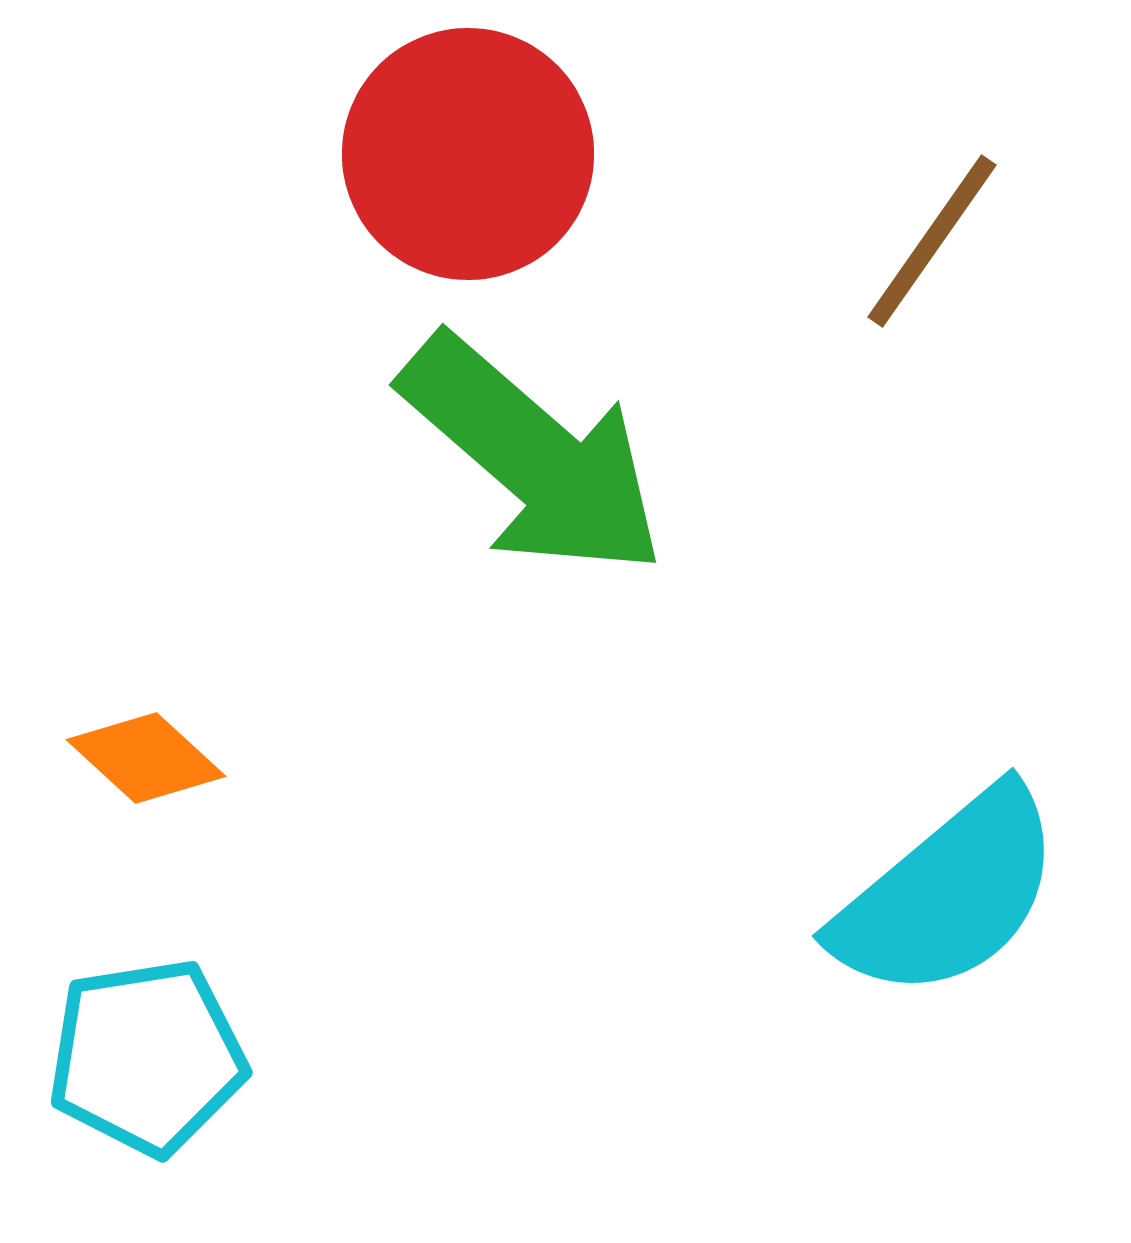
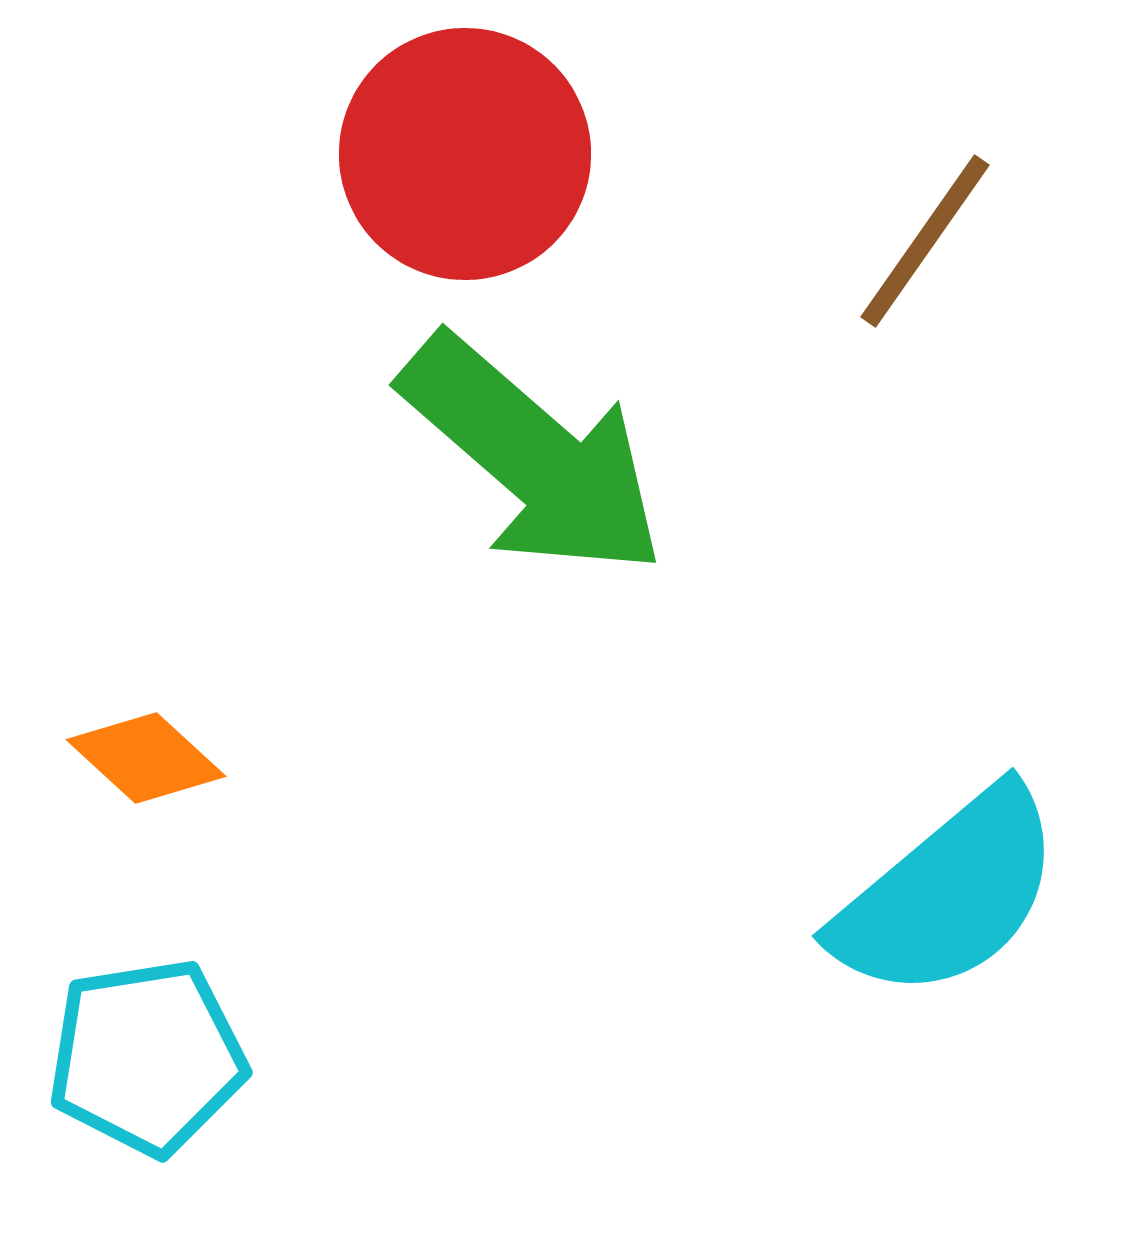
red circle: moved 3 px left
brown line: moved 7 px left
